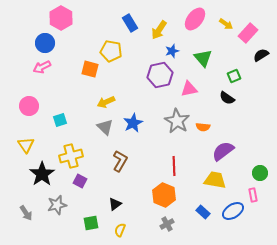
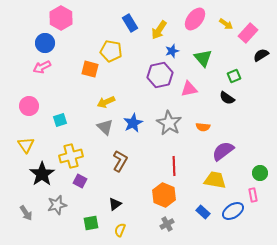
gray star at (177, 121): moved 8 px left, 2 px down
